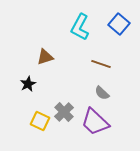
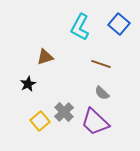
yellow square: rotated 24 degrees clockwise
